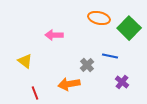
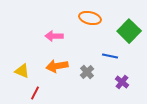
orange ellipse: moved 9 px left
green square: moved 3 px down
pink arrow: moved 1 px down
yellow triangle: moved 3 px left, 10 px down; rotated 14 degrees counterclockwise
gray cross: moved 7 px down
orange arrow: moved 12 px left, 18 px up
red line: rotated 48 degrees clockwise
